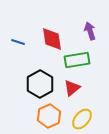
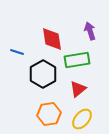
blue line: moved 1 px left, 10 px down
black hexagon: moved 3 px right, 10 px up
red triangle: moved 6 px right, 1 px down
orange hexagon: moved 2 px up; rotated 15 degrees clockwise
